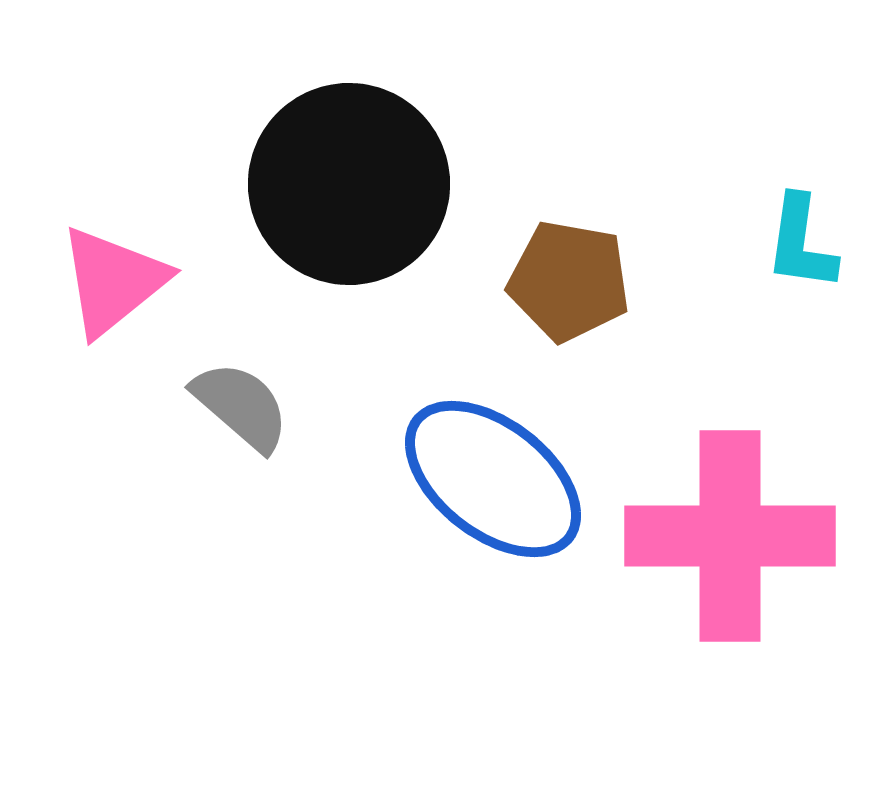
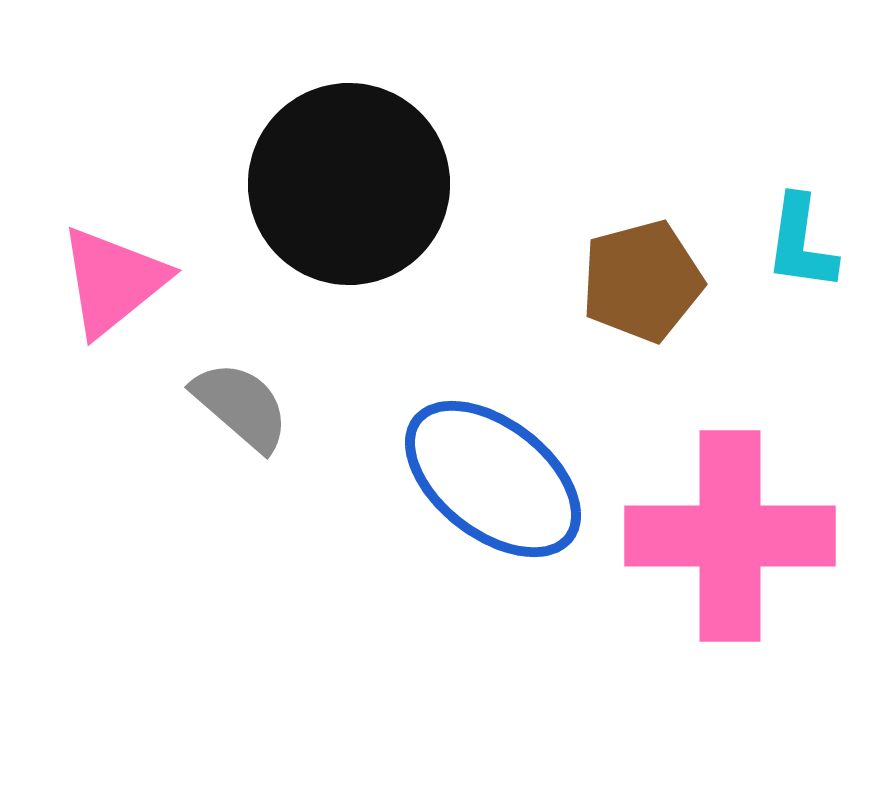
brown pentagon: moved 73 px right; rotated 25 degrees counterclockwise
